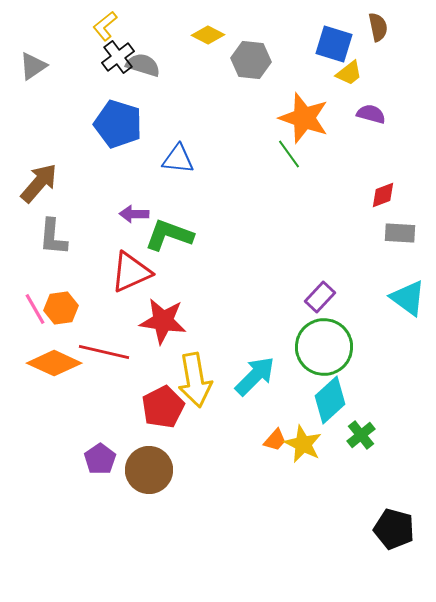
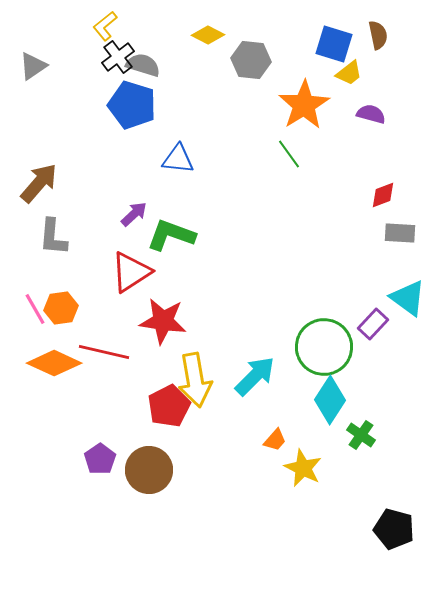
brown semicircle: moved 8 px down
orange star: moved 13 px up; rotated 21 degrees clockwise
blue pentagon: moved 14 px right, 19 px up
purple arrow: rotated 136 degrees clockwise
green L-shape: moved 2 px right
red triangle: rotated 9 degrees counterclockwise
purple rectangle: moved 53 px right, 27 px down
cyan diamond: rotated 15 degrees counterclockwise
red pentagon: moved 6 px right, 1 px up
green cross: rotated 16 degrees counterclockwise
yellow star: moved 24 px down
